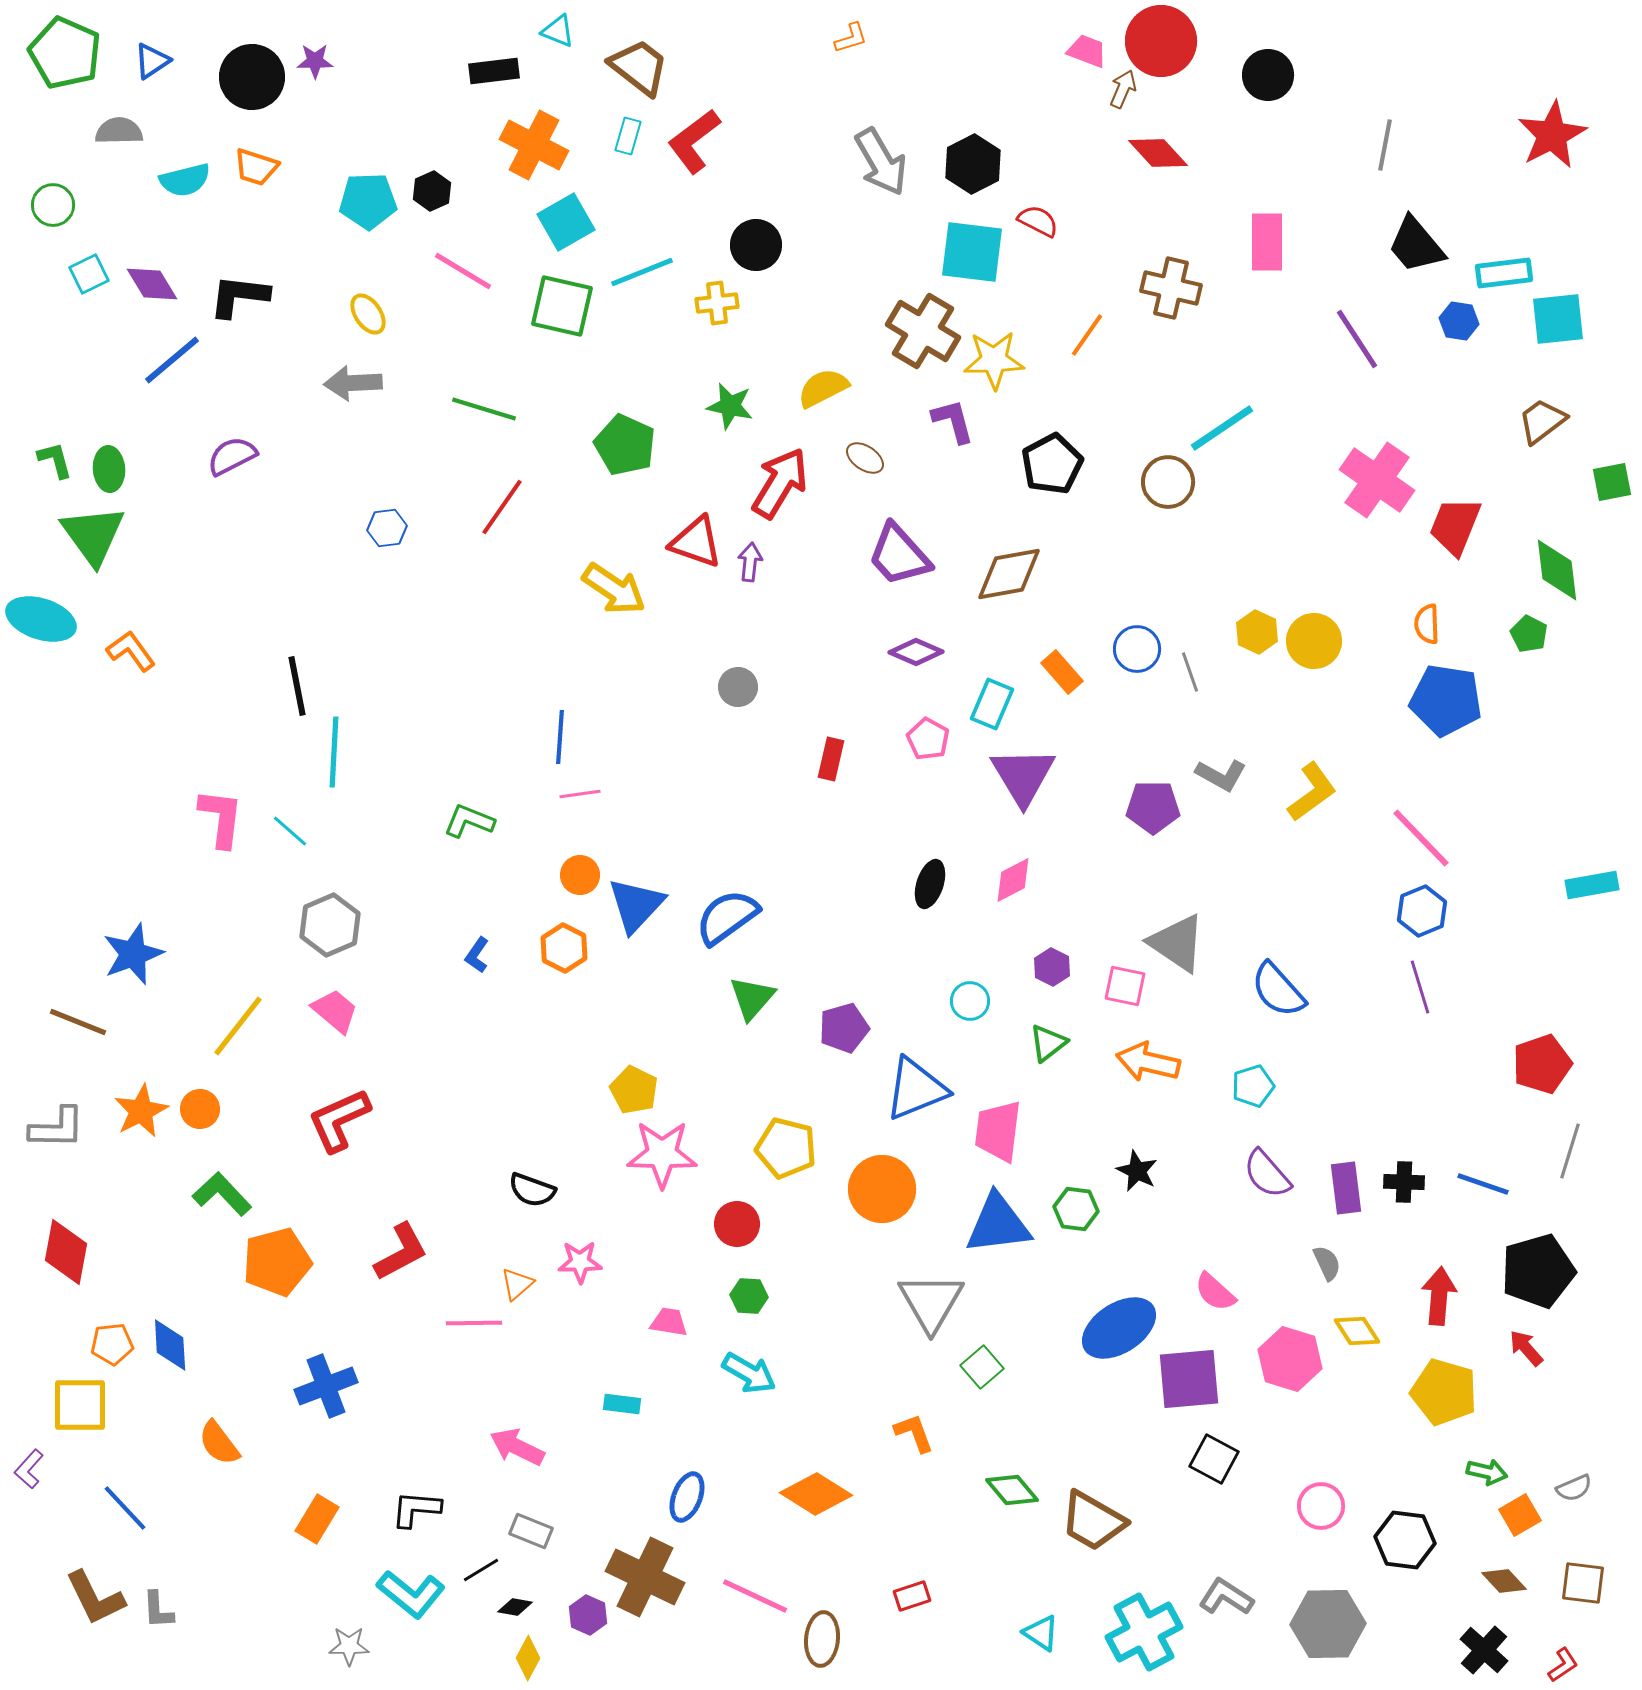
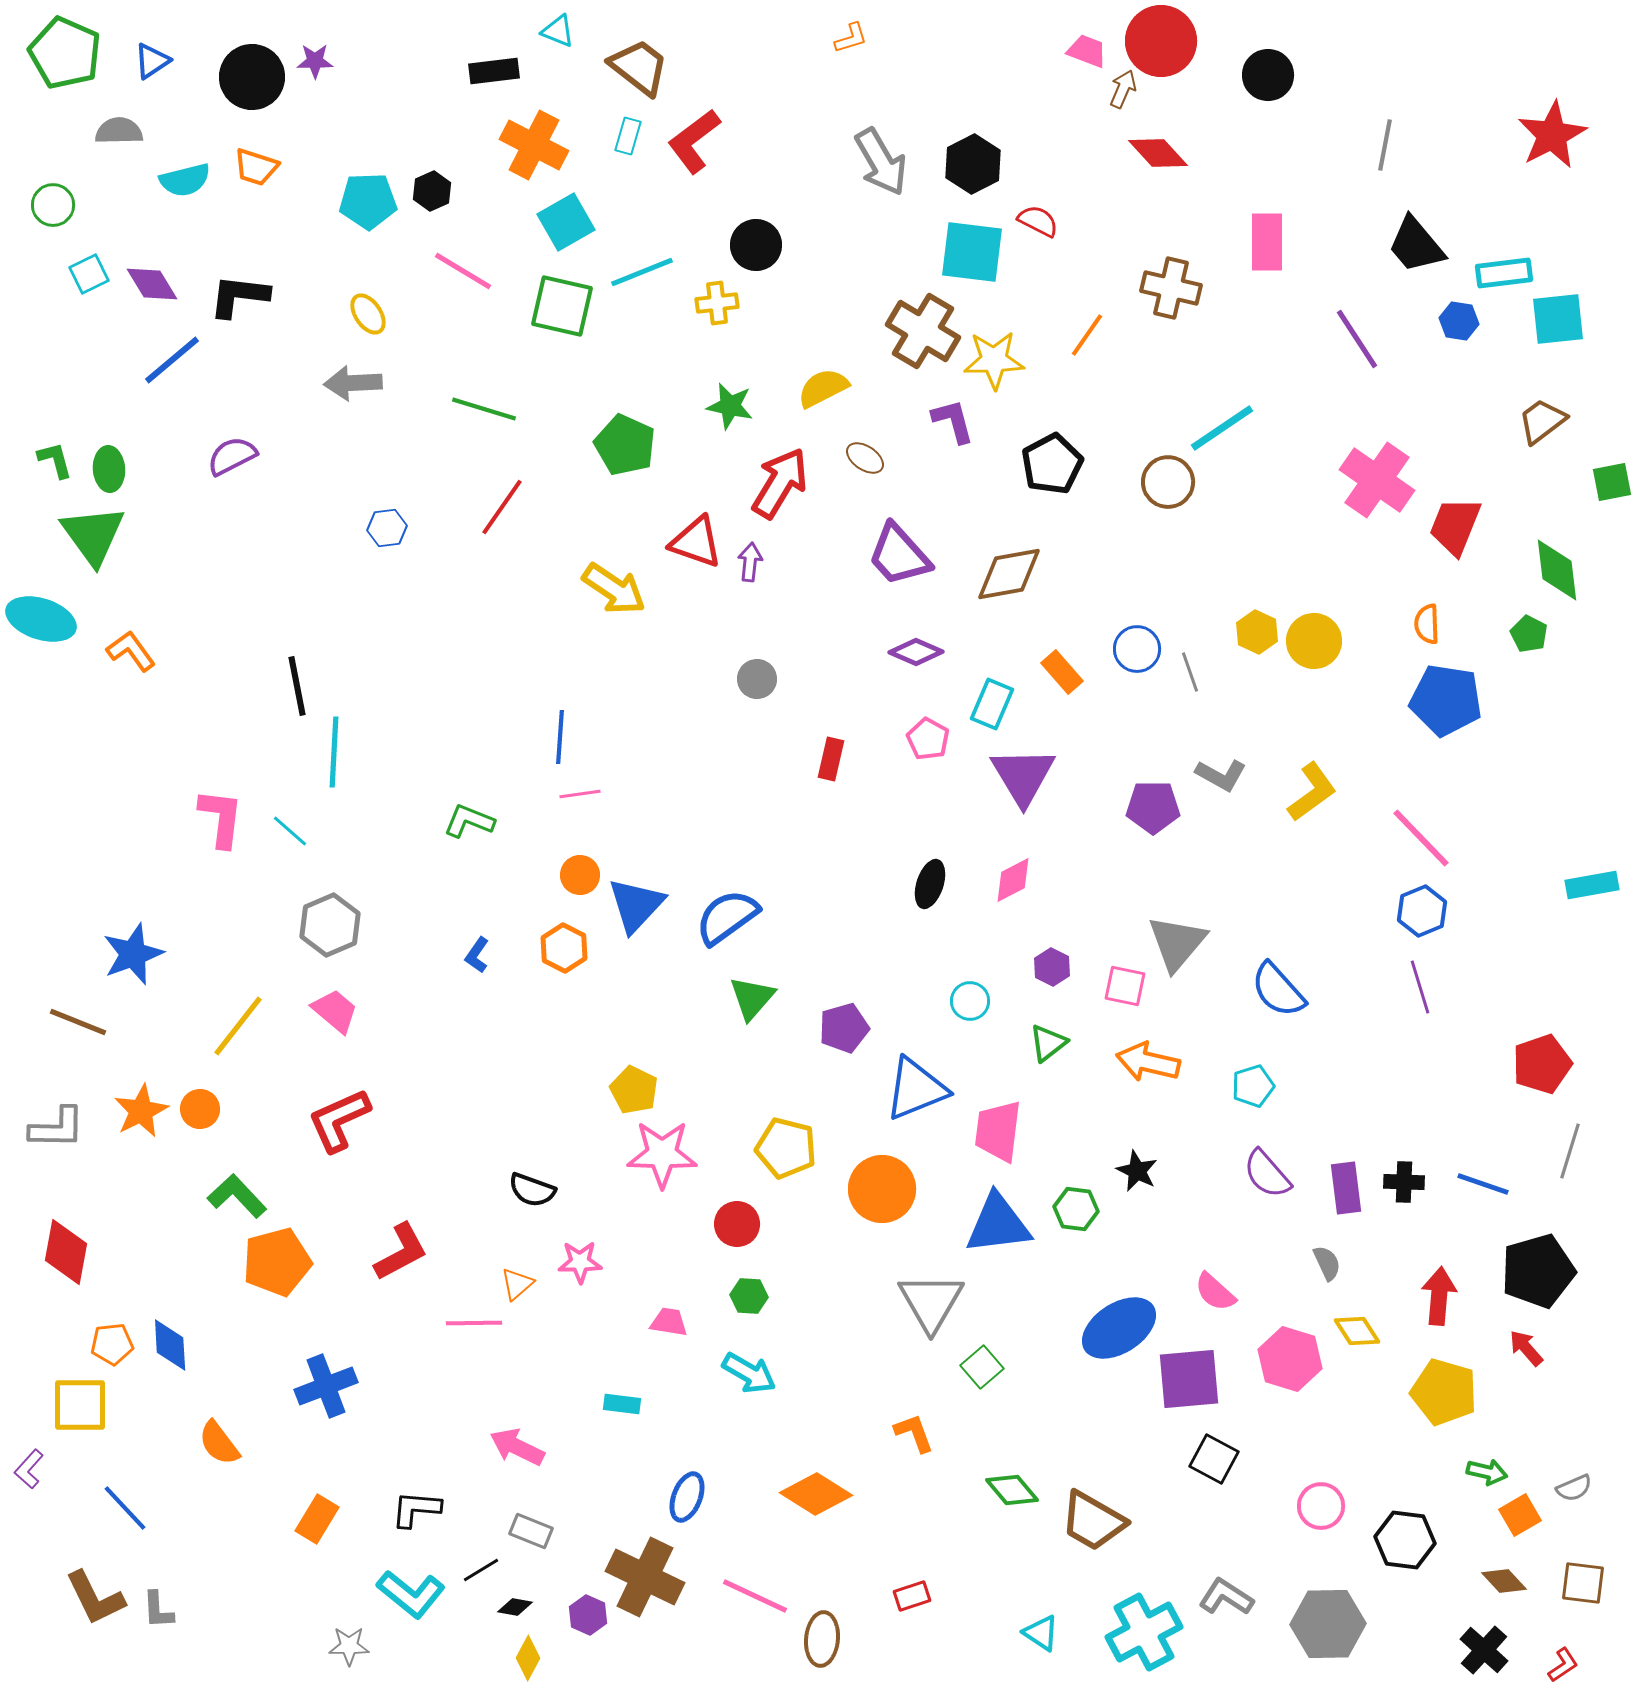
gray circle at (738, 687): moved 19 px right, 8 px up
gray triangle at (1177, 943): rotated 36 degrees clockwise
green L-shape at (222, 1194): moved 15 px right, 2 px down
